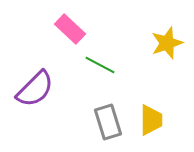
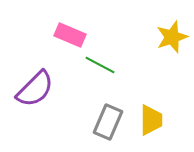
pink rectangle: moved 6 px down; rotated 20 degrees counterclockwise
yellow star: moved 5 px right, 6 px up
gray rectangle: rotated 40 degrees clockwise
